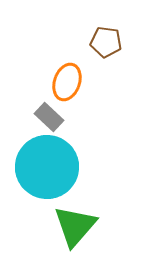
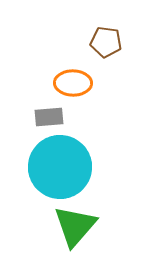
orange ellipse: moved 6 px right, 1 px down; rotated 72 degrees clockwise
gray rectangle: rotated 48 degrees counterclockwise
cyan circle: moved 13 px right
